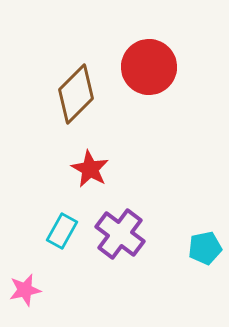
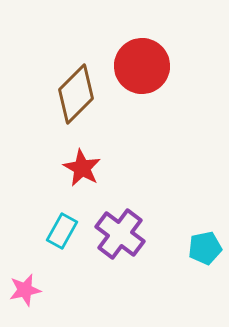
red circle: moved 7 px left, 1 px up
red star: moved 8 px left, 1 px up
